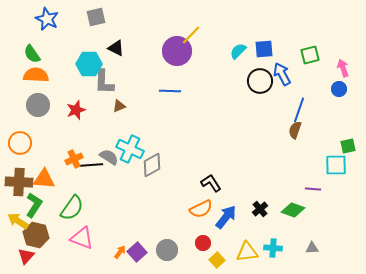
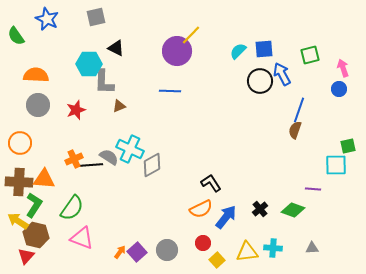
green semicircle at (32, 54): moved 16 px left, 18 px up
